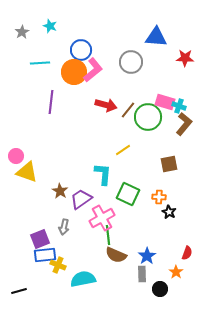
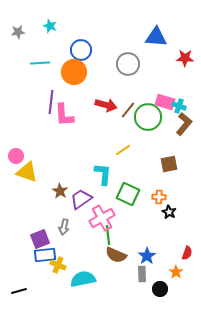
gray star: moved 4 px left; rotated 24 degrees clockwise
gray circle: moved 3 px left, 2 px down
pink L-shape: moved 29 px left, 45 px down; rotated 125 degrees clockwise
